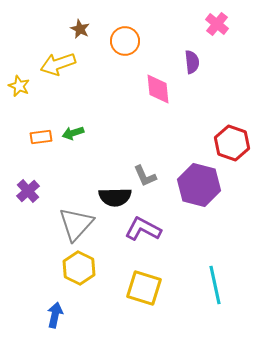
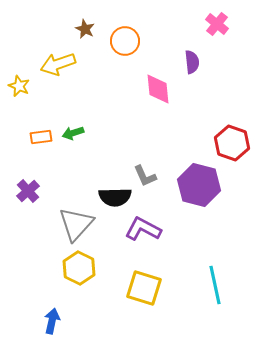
brown star: moved 5 px right
blue arrow: moved 3 px left, 6 px down
